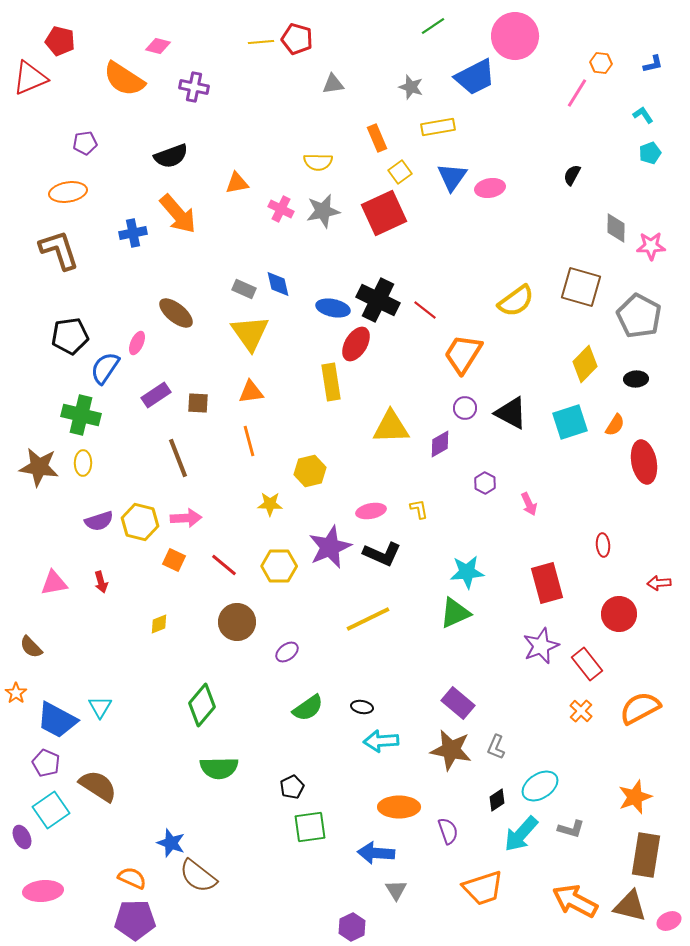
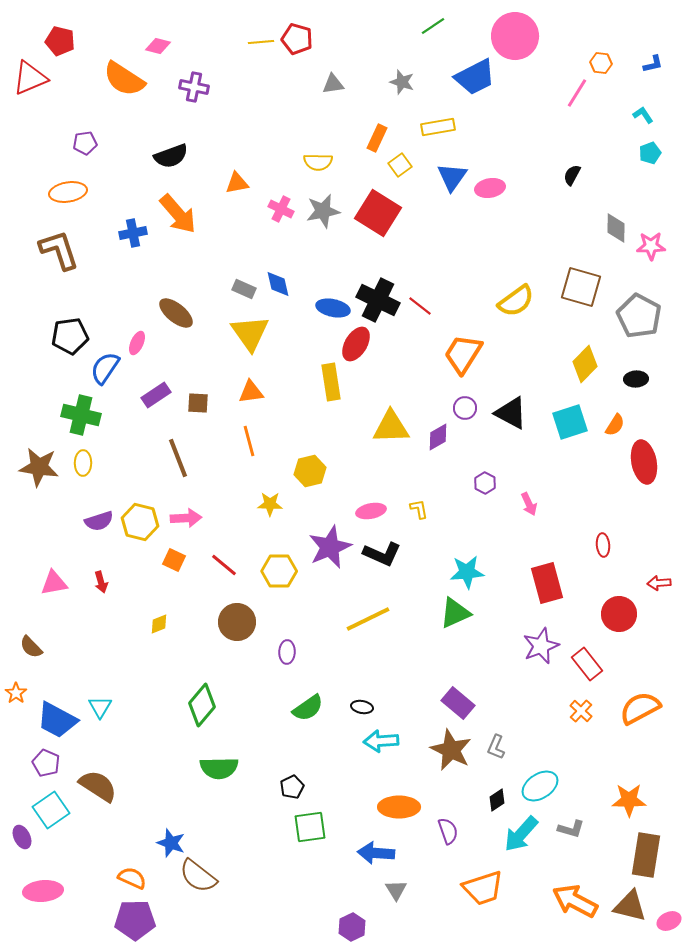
gray star at (411, 87): moved 9 px left, 5 px up
orange rectangle at (377, 138): rotated 48 degrees clockwise
yellow square at (400, 172): moved 7 px up
red square at (384, 213): moved 6 px left; rotated 33 degrees counterclockwise
red line at (425, 310): moved 5 px left, 4 px up
purple diamond at (440, 444): moved 2 px left, 7 px up
yellow hexagon at (279, 566): moved 5 px down
purple ellipse at (287, 652): rotated 50 degrees counterclockwise
brown star at (451, 750): rotated 15 degrees clockwise
orange star at (635, 797): moved 6 px left, 3 px down; rotated 20 degrees clockwise
